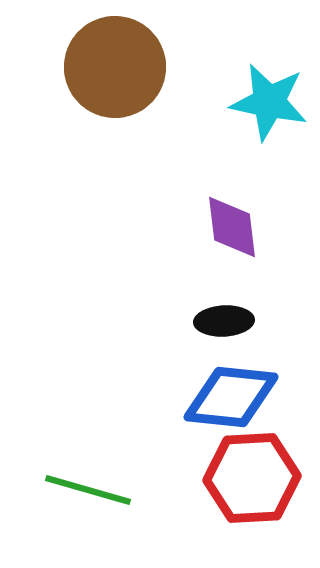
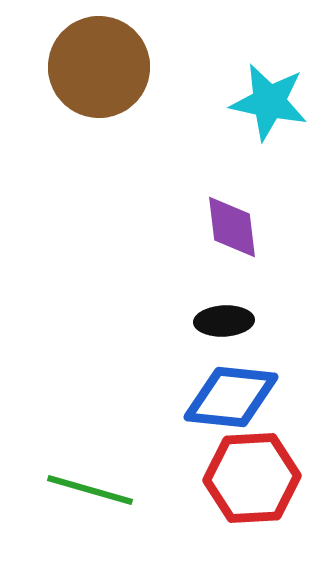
brown circle: moved 16 px left
green line: moved 2 px right
